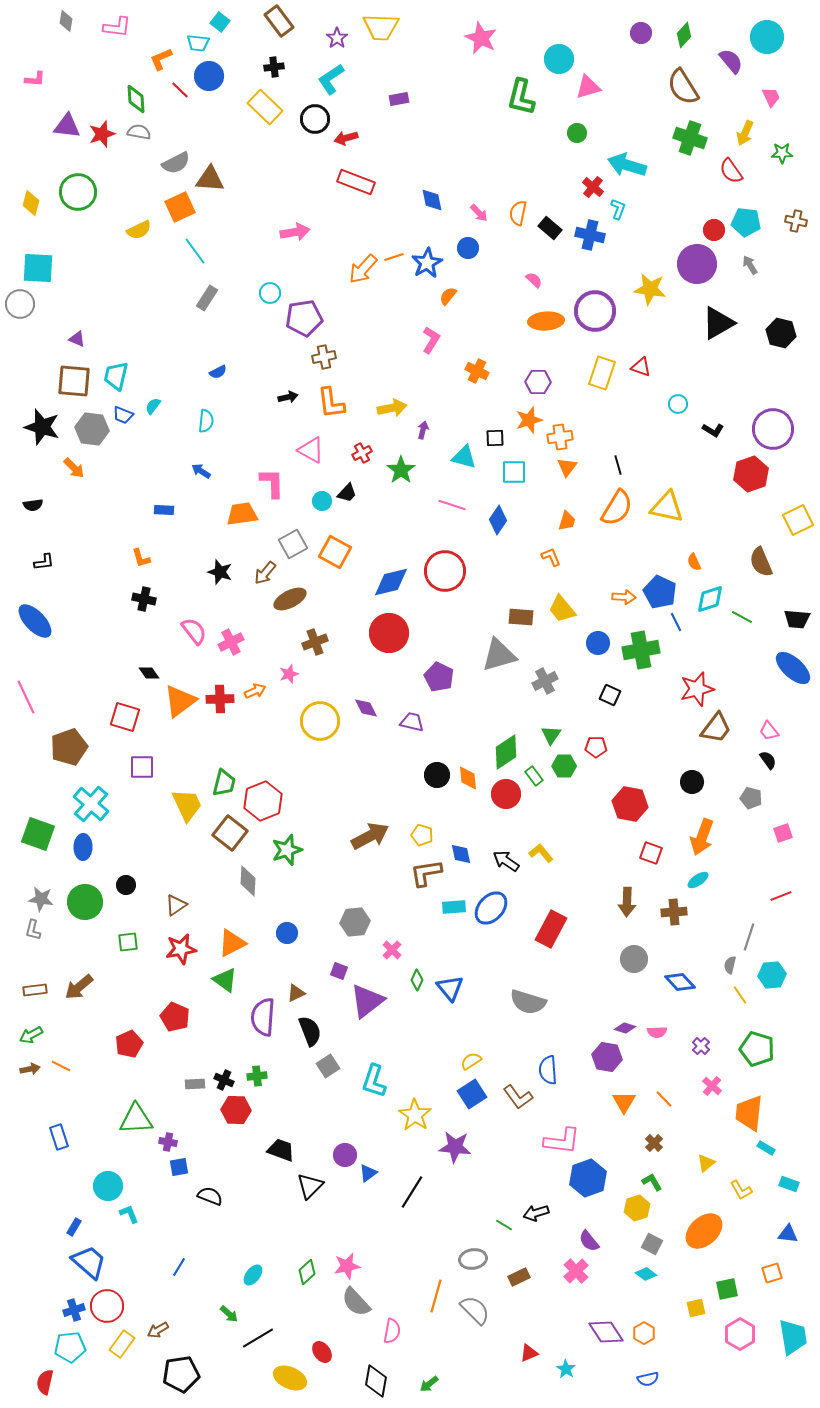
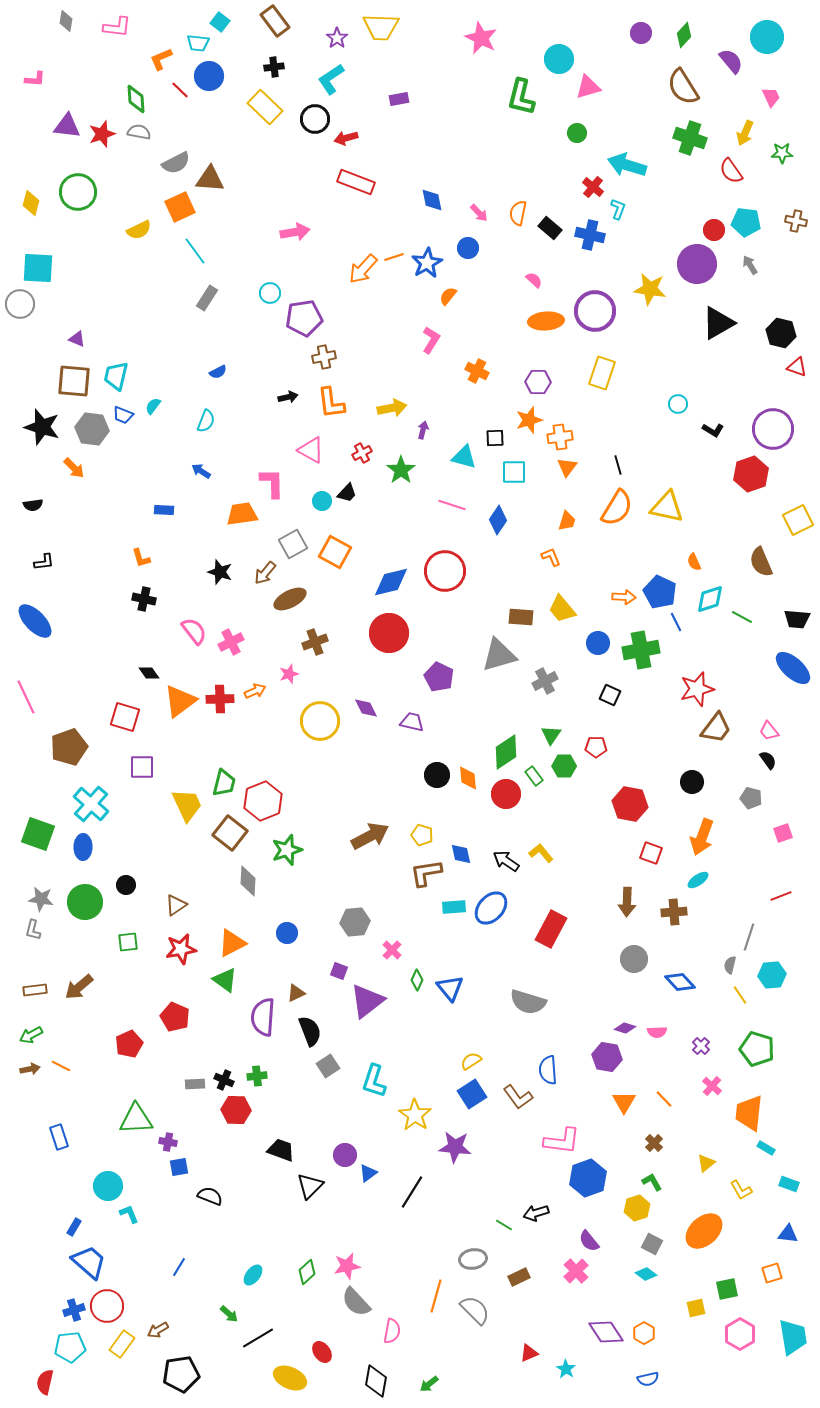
brown rectangle at (279, 21): moved 4 px left
red triangle at (641, 367): moved 156 px right
cyan semicircle at (206, 421): rotated 15 degrees clockwise
